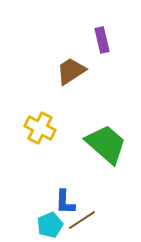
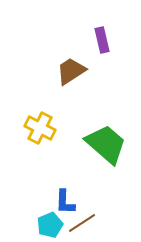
brown line: moved 3 px down
